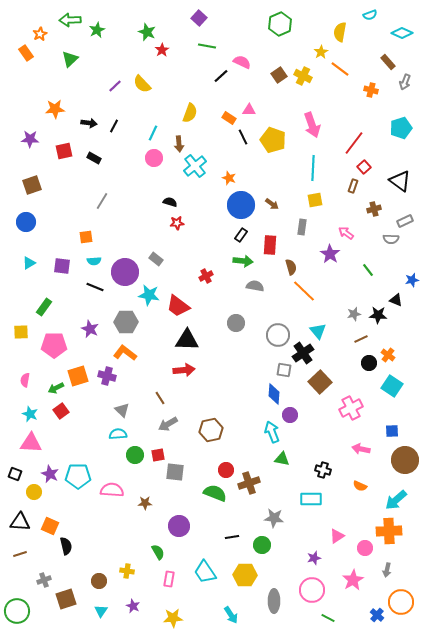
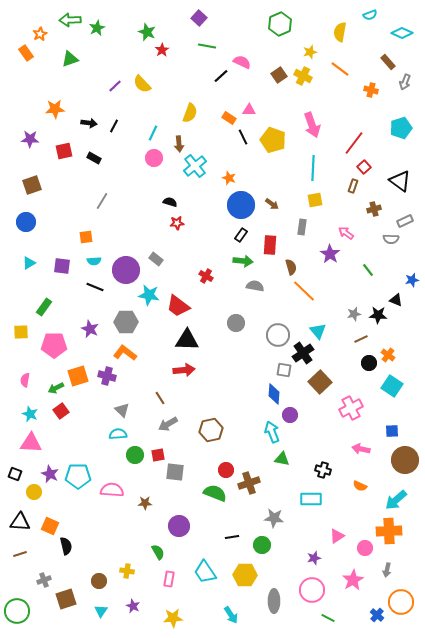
green star at (97, 30): moved 2 px up
yellow star at (321, 52): moved 11 px left; rotated 16 degrees clockwise
green triangle at (70, 59): rotated 24 degrees clockwise
purple circle at (125, 272): moved 1 px right, 2 px up
red cross at (206, 276): rotated 32 degrees counterclockwise
